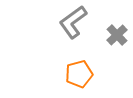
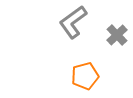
orange pentagon: moved 6 px right, 2 px down
